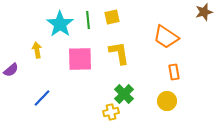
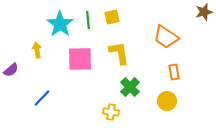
green cross: moved 6 px right, 7 px up
yellow cross: rotated 21 degrees clockwise
